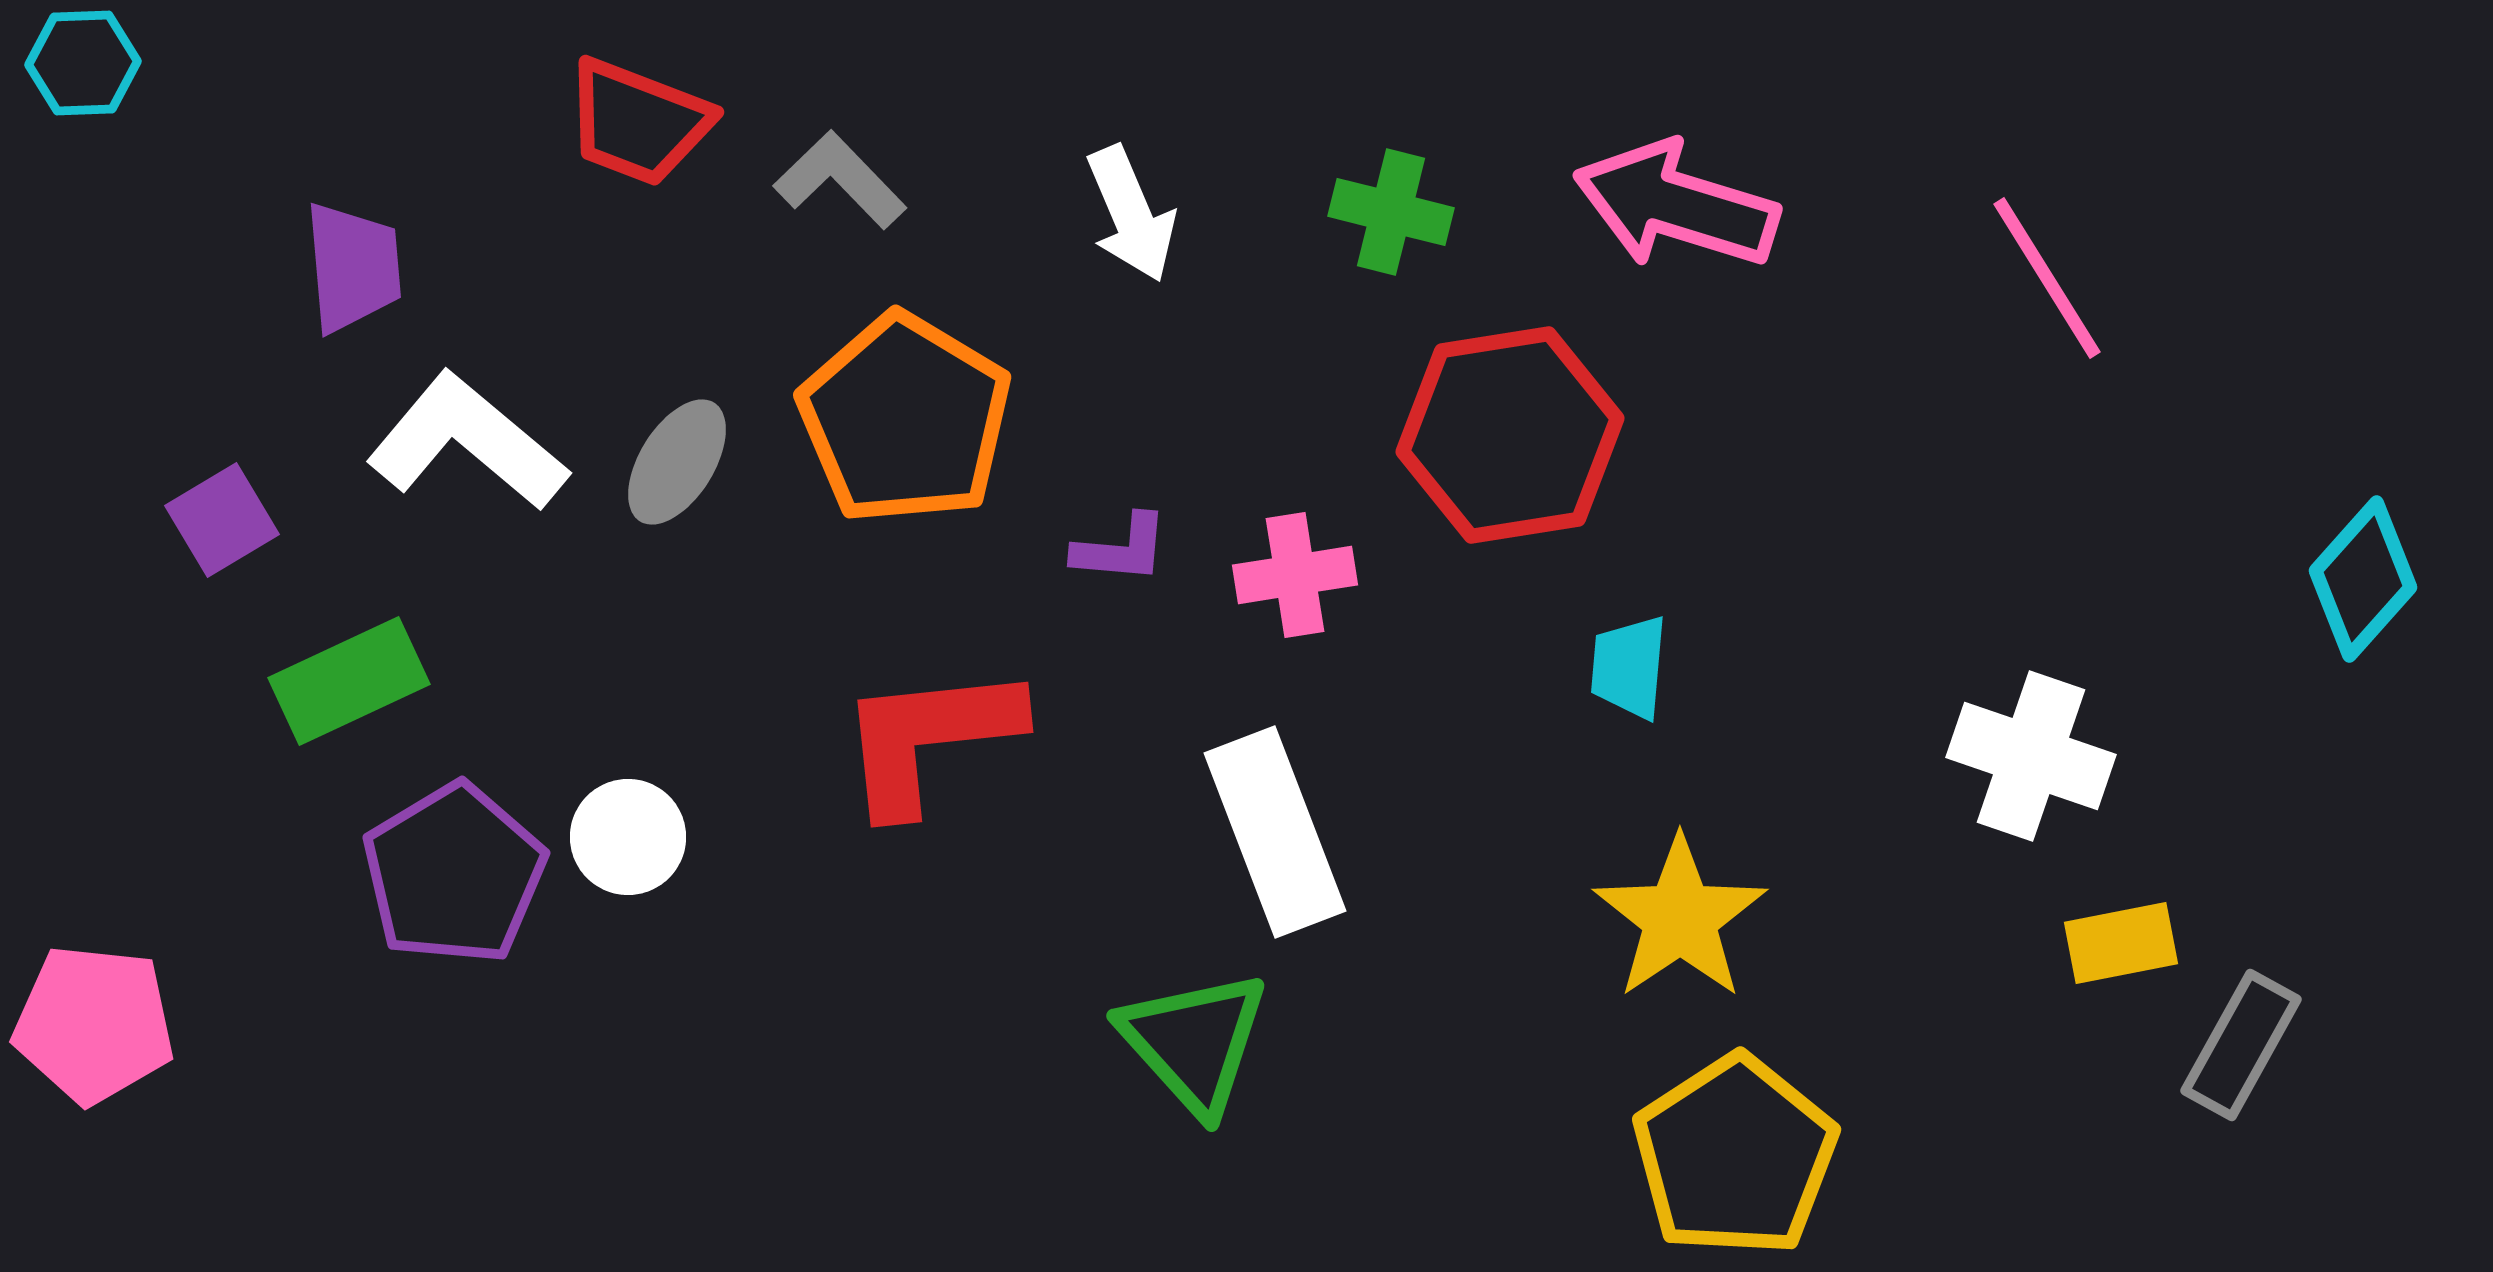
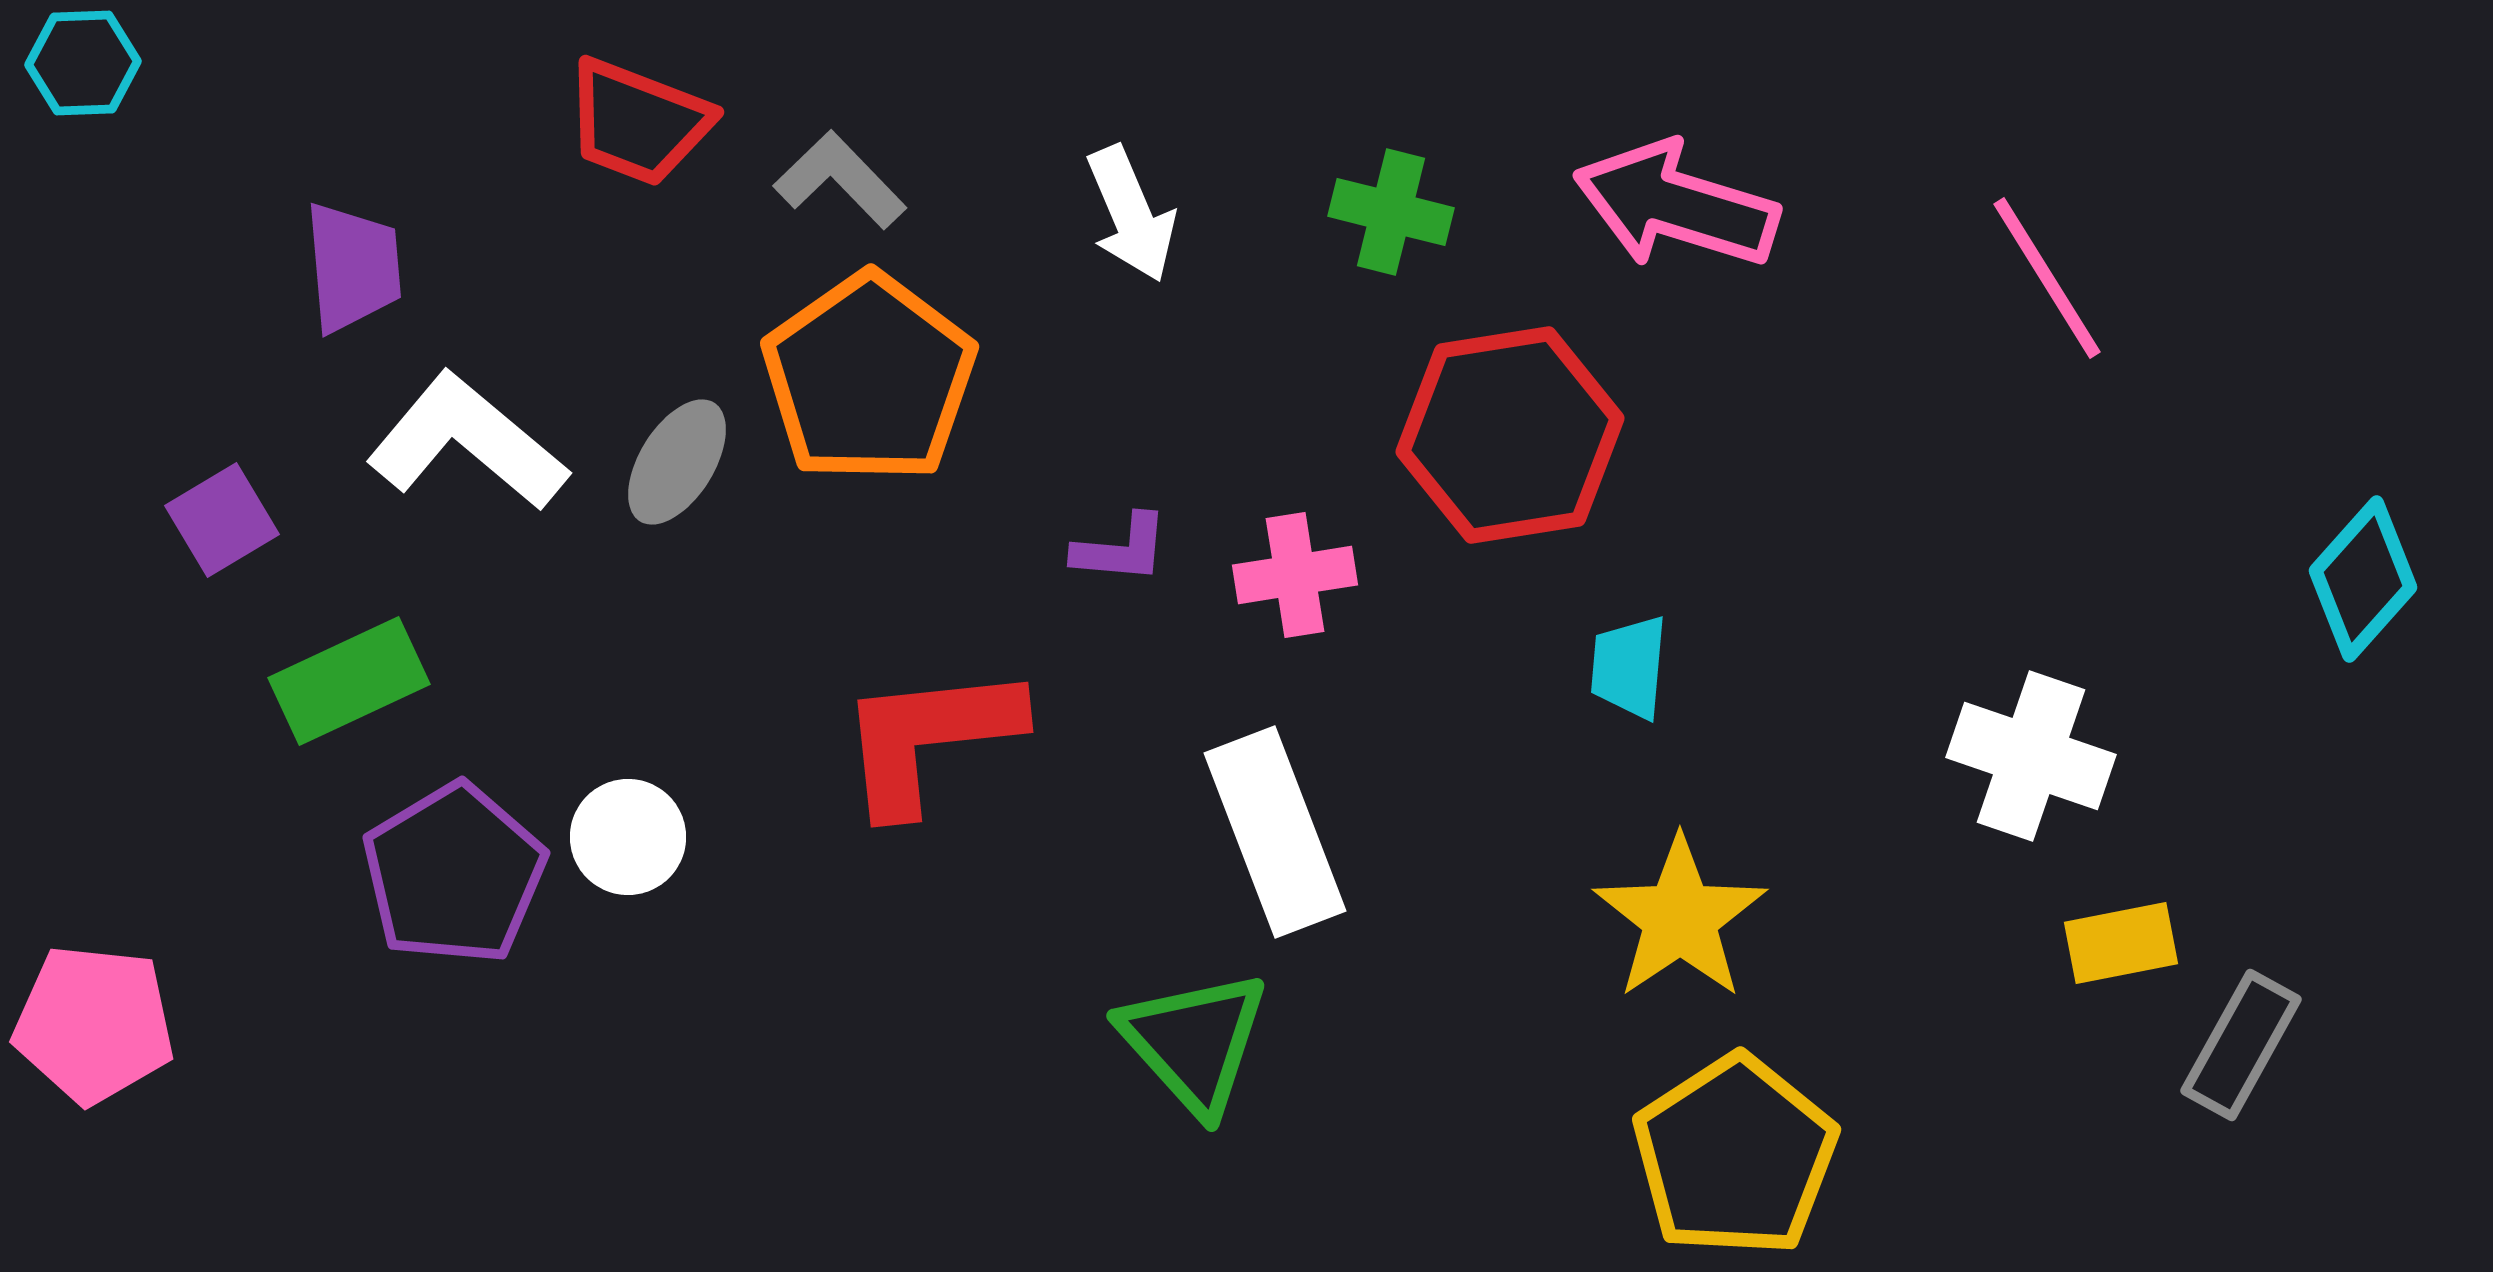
orange pentagon: moved 36 px left, 41 px up; rotated 6 degrees clockwise
